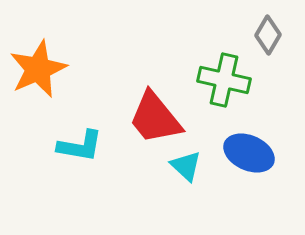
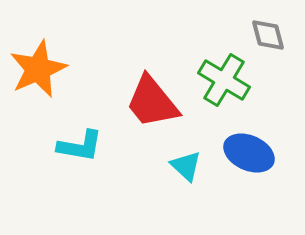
gray diamond: rotated 45 degrees counterclockwise
green cross: rotated 18 degrees clockwise
red trapezoid: moved 3 px left, 16 px up
